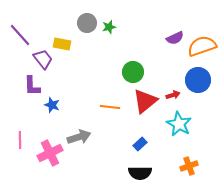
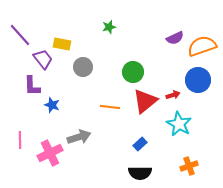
gray circle: moved 4 px left, 44 px down
